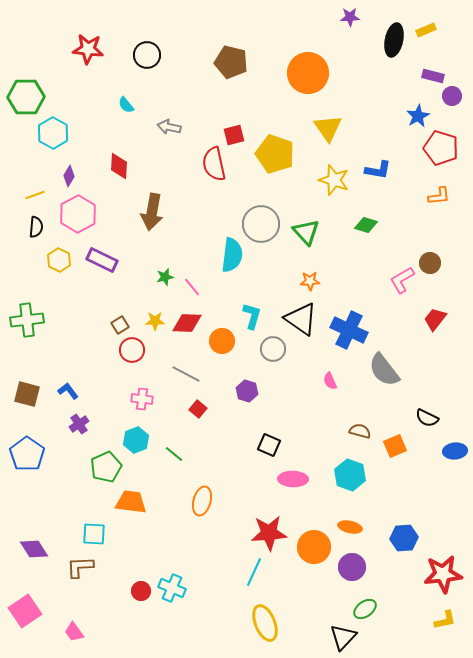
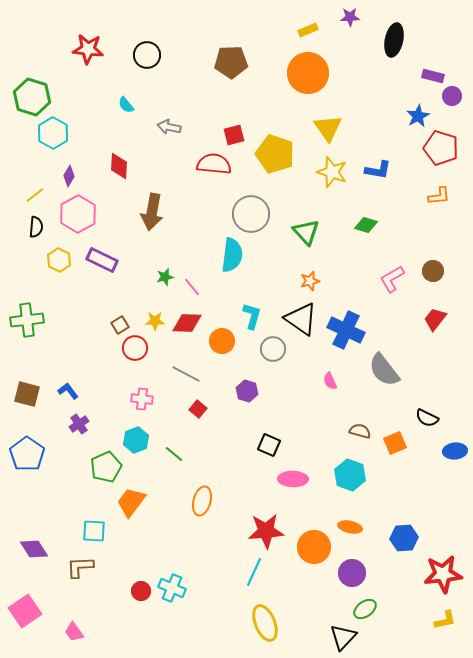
yellow rectangle at (426, 30): moved 118 px left
brown pentagon at (231, 62): rotated 16 degrees counterclockwise
green hexagon at (26, 97): moved 6 px right; rotated 18 degrees clockwise
red semicircle at (214, 164): rotated 108 degrees clockwise
yellow star at (334, 180): moved 2 px left, 8 px up
yellow line at (35, 195): rotated 18 degrees counterclockwise
gray circle at (261, 224): moved 10 px left, 10 px up
brown circle at (430, 263): moved 3 px right, 8 px down
pink L-shape at (402, 280): moved 10 px left, 1 px up
orange star at (310, 281): rotated 12 degrees counterclockwise
blue cross at (349, 330): moved 3 px left
red circle at (132, 350): moved 3 px right, 2 px up
orange square at (395, 446): moved 3 px up
orange trapezoid at (131, 502): rotated 60 degrees counterclockwise
red star at (269, 533): moved 3 px left, 2 px up
cyan square at (94, 534): moved 3 px up
purple circle at (352, 567): moved 6 px down
